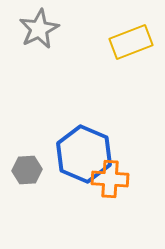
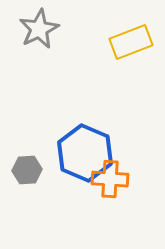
blue hexagon: moved 1 px right, 1 px up
